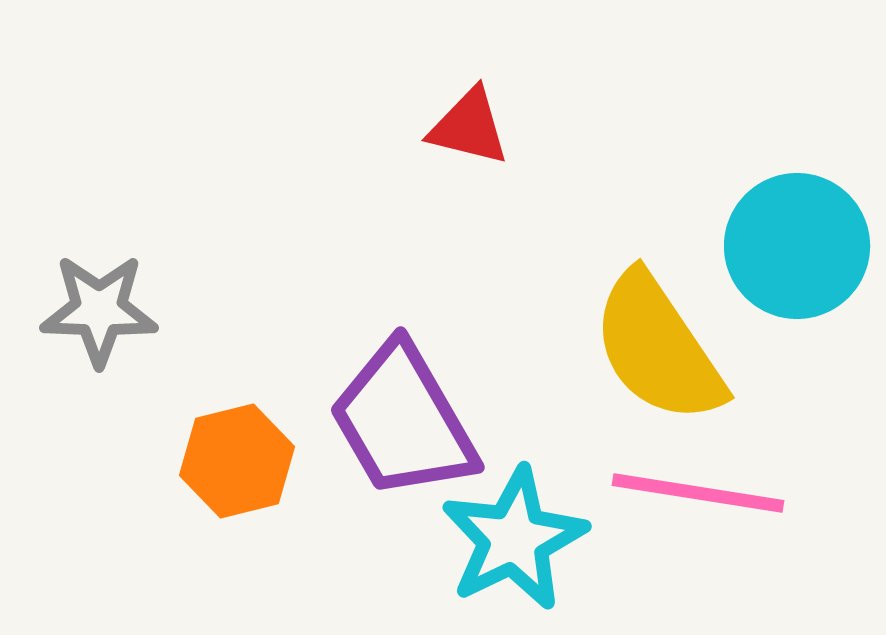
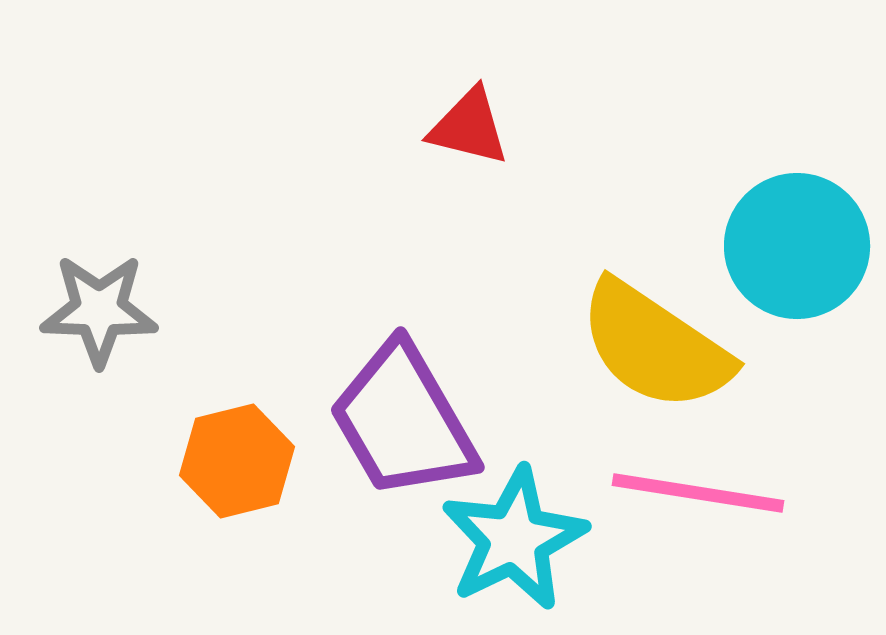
yellow semicircle: moved 3 px left, 2 px up; rotated 22 degrees counterclockwise
